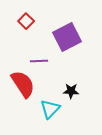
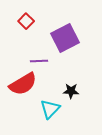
purple square: moved 2 px left, 1 px down
red semicircle: rotated 92 degrees clockwise
